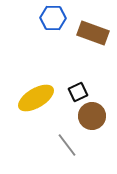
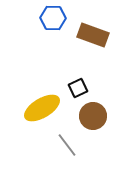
brown rectangle: moved 2 px down
black square: moved 4 px up
yellow ellipse: moved 6 px right, 10 px down
brown circle: moved 1 px right
